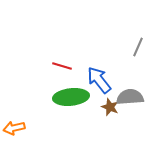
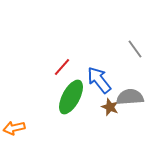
gray line: moved 3 px left, 2 px down; rotated 60 degrees counterclockwise
red line: moved 1 px down; rotated 66 degrees counterclockwise
green ellipse: rotated 56 degrees counterclockwise
